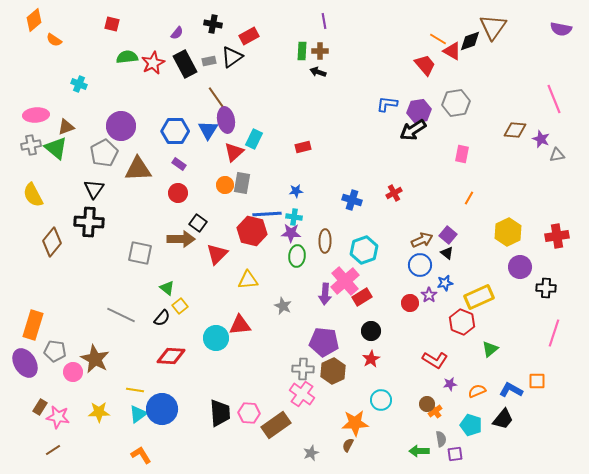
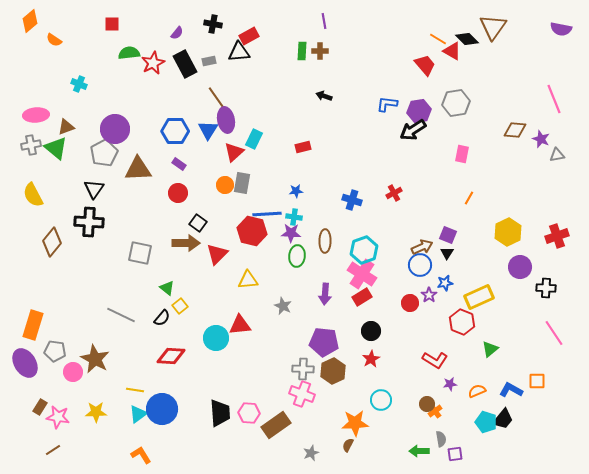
orange diamond at (34, 20): moved 4 px left, 1 px down
red square at (112, 24): rotated 14 degrees counterclockwise
black diamond at (470, 41): moved 3 px left, 2 px up; rotated 65 degrees clockwise
green semicircle at (127, 57): moved 2 px right, 4 px up
black triangle at (232, 57): moved 7 px right, 5 px up; rotated 30 degrees clockwise
black arrow at (318, 72): moved 6 px right, 24 px down
purple circle at (121, 126): moved 6 px left, 3 px down
purple square at (448, 235): rotated 18 degrees counterclockwise
red cross at (557, 236): rotated 10 degrees counterclockwise
brown arrow at (181, 239): moved 5 px right, 4 px down
brown arrow at (422, 240): moved 7 px down
black triangle at (447, 253): rotated 24 degrees clockwise
pink cross at (345, 281): moved 17 px right, 7 px up; rotated 16 degrees counterclockwise
pink line at (554, 333): rotated 52 degrees counterclockwise
pink cross at (302, 394): rotated 15 degrees counterclockwise
yellow star at (99, 412): moved 3 px left
cyan pentagon at (471, 425): moved 15 px right, 3 px up
